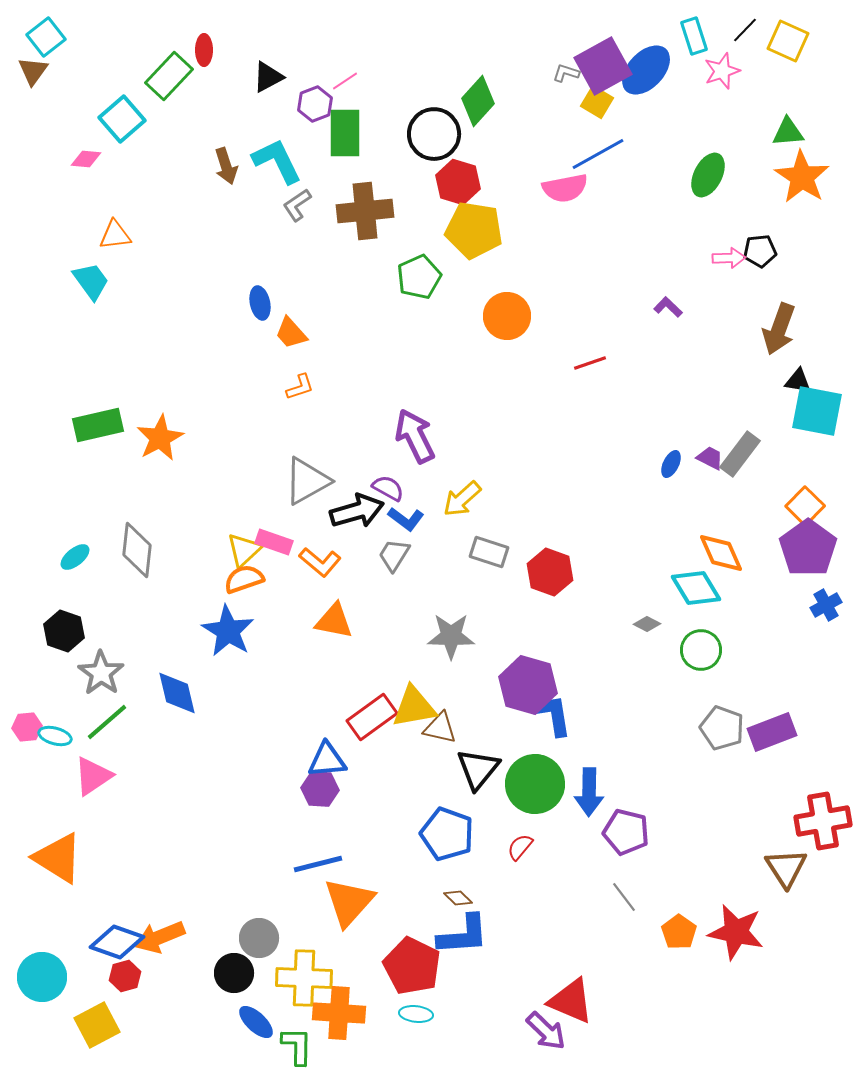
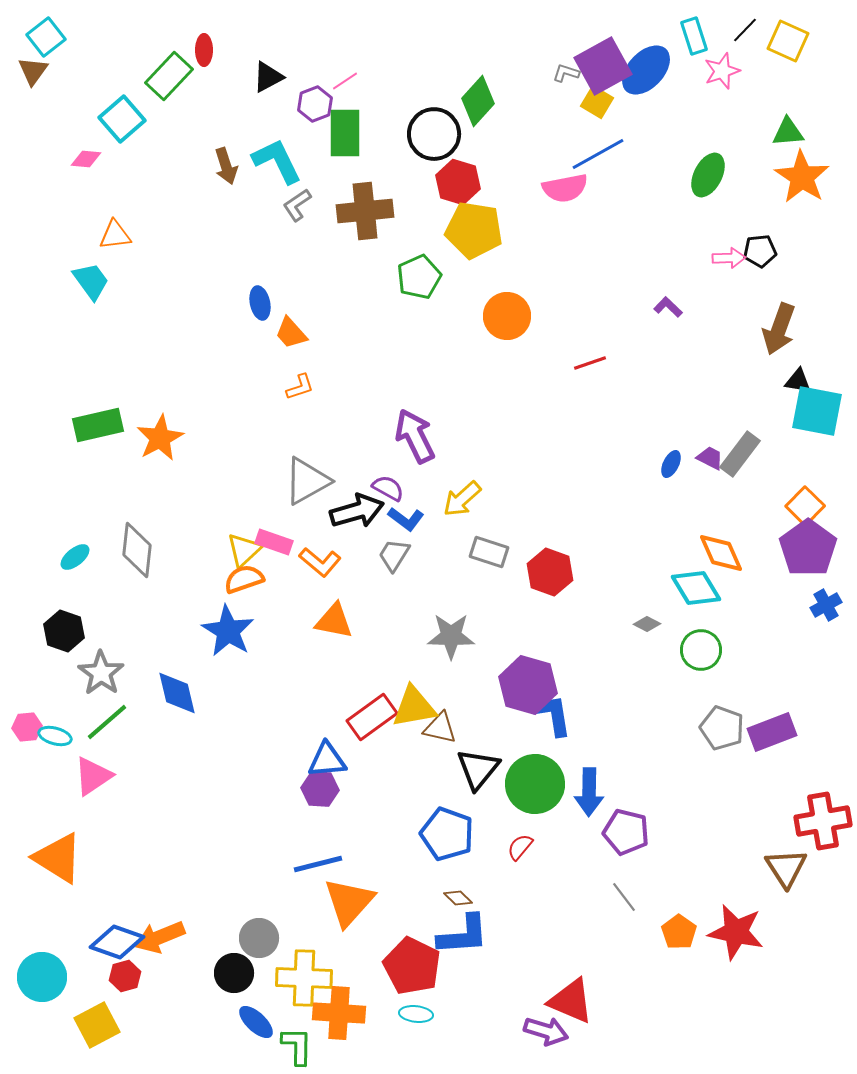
purple arrow at (546, 1031): rotated 27 degrees counterclockwise
